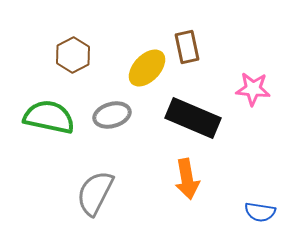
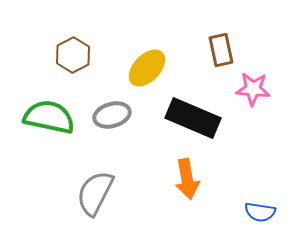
brown rectangle: moved 34 px right, 3 px down
